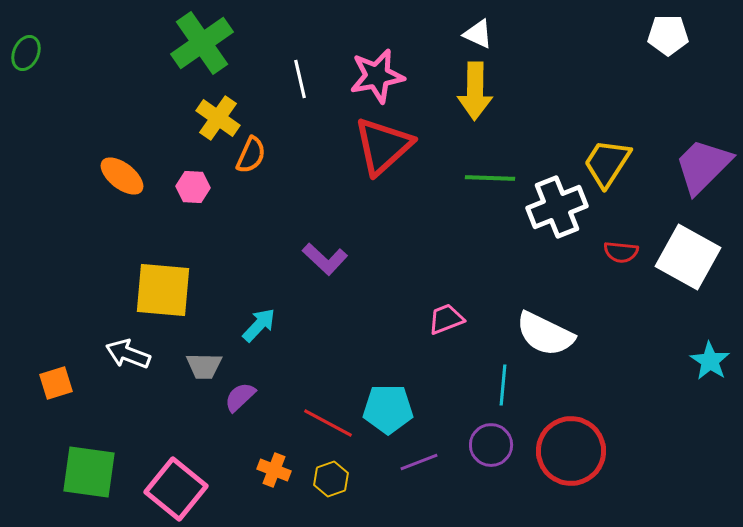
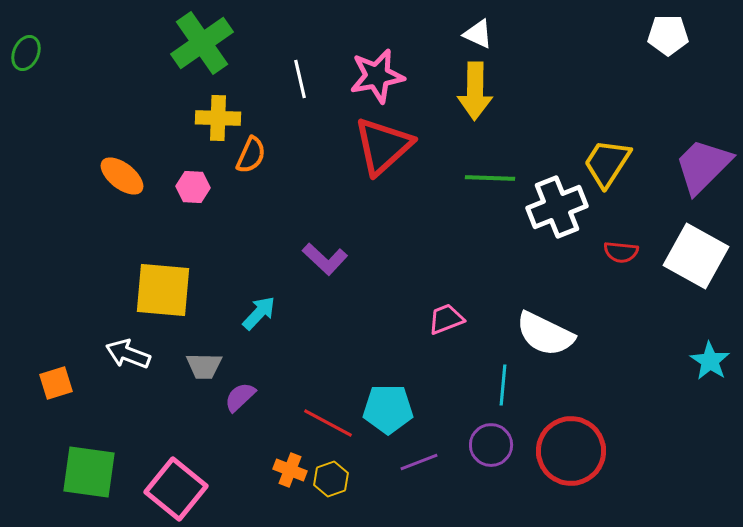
yellow cross: rotated 33 degrees counterclockwise
white square: moved 8 px right, 1 px up
cyan arrow: moved 12 px up
orange cross: moved 16 px right
